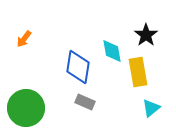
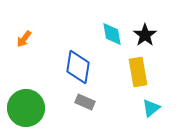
black star: moved 1 px left
cyan diamond: moved 17 px up
